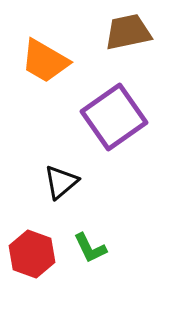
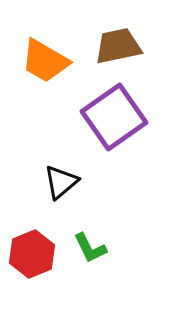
brown trapezoid: moved 10 px left, 14 px down
red hexagon: rotated 18 degrees clockwise
